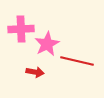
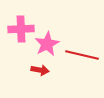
red line: moved 5 px right, 6 px up
red arrow: moved 5 px right, 2 px up
